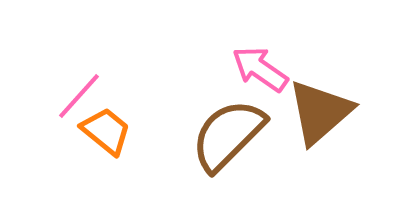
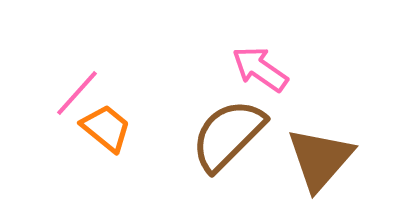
pink line: moved 2 px left, 3 px up
brown triangle: moved 47 px down; rotated 8 degrees counterclockwise
orange trapezoid: moved 3 px up
